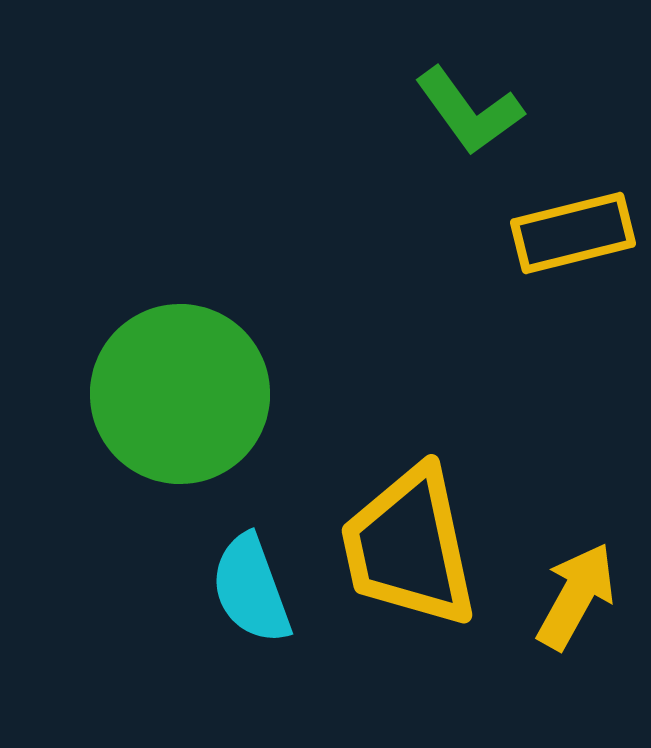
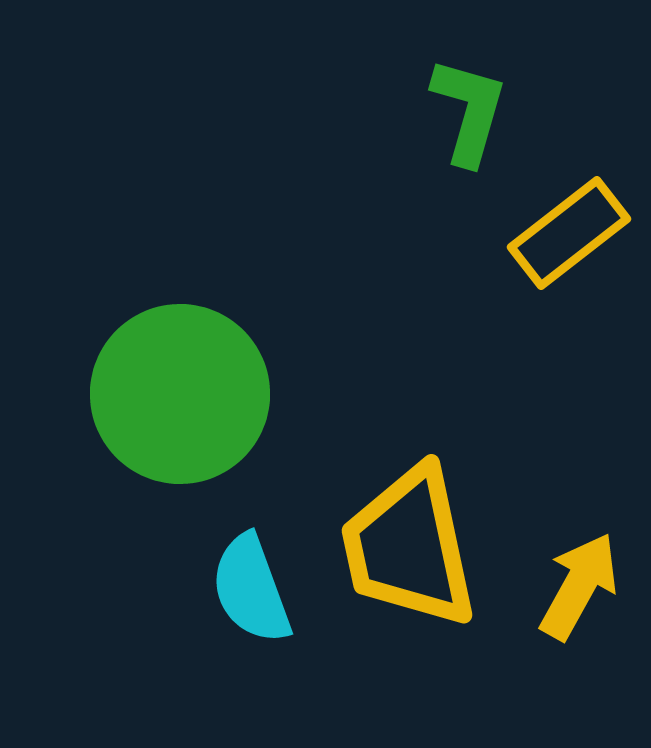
green L-shape: rotated 128 degrees counterclockwise
yellow rectangle: moved 4 px left; rotated 24 degrees counterclockwise
yellow arrow: moved 3 px right, 10 px up
